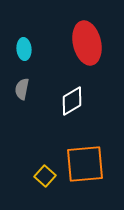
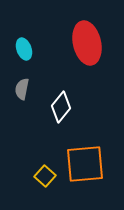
cyan ellipse: rotated 15 degrees counterclockwise
white diamond: moved 11 px left, 6 px down; rotated 20 degrees counterclockwise
